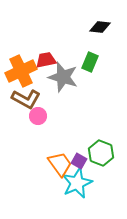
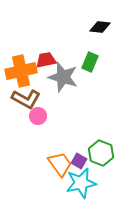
orange cross: rotated 12 degrees clockwise
cyan star: moved 4 px right; rotated 12 degrees clockwise
